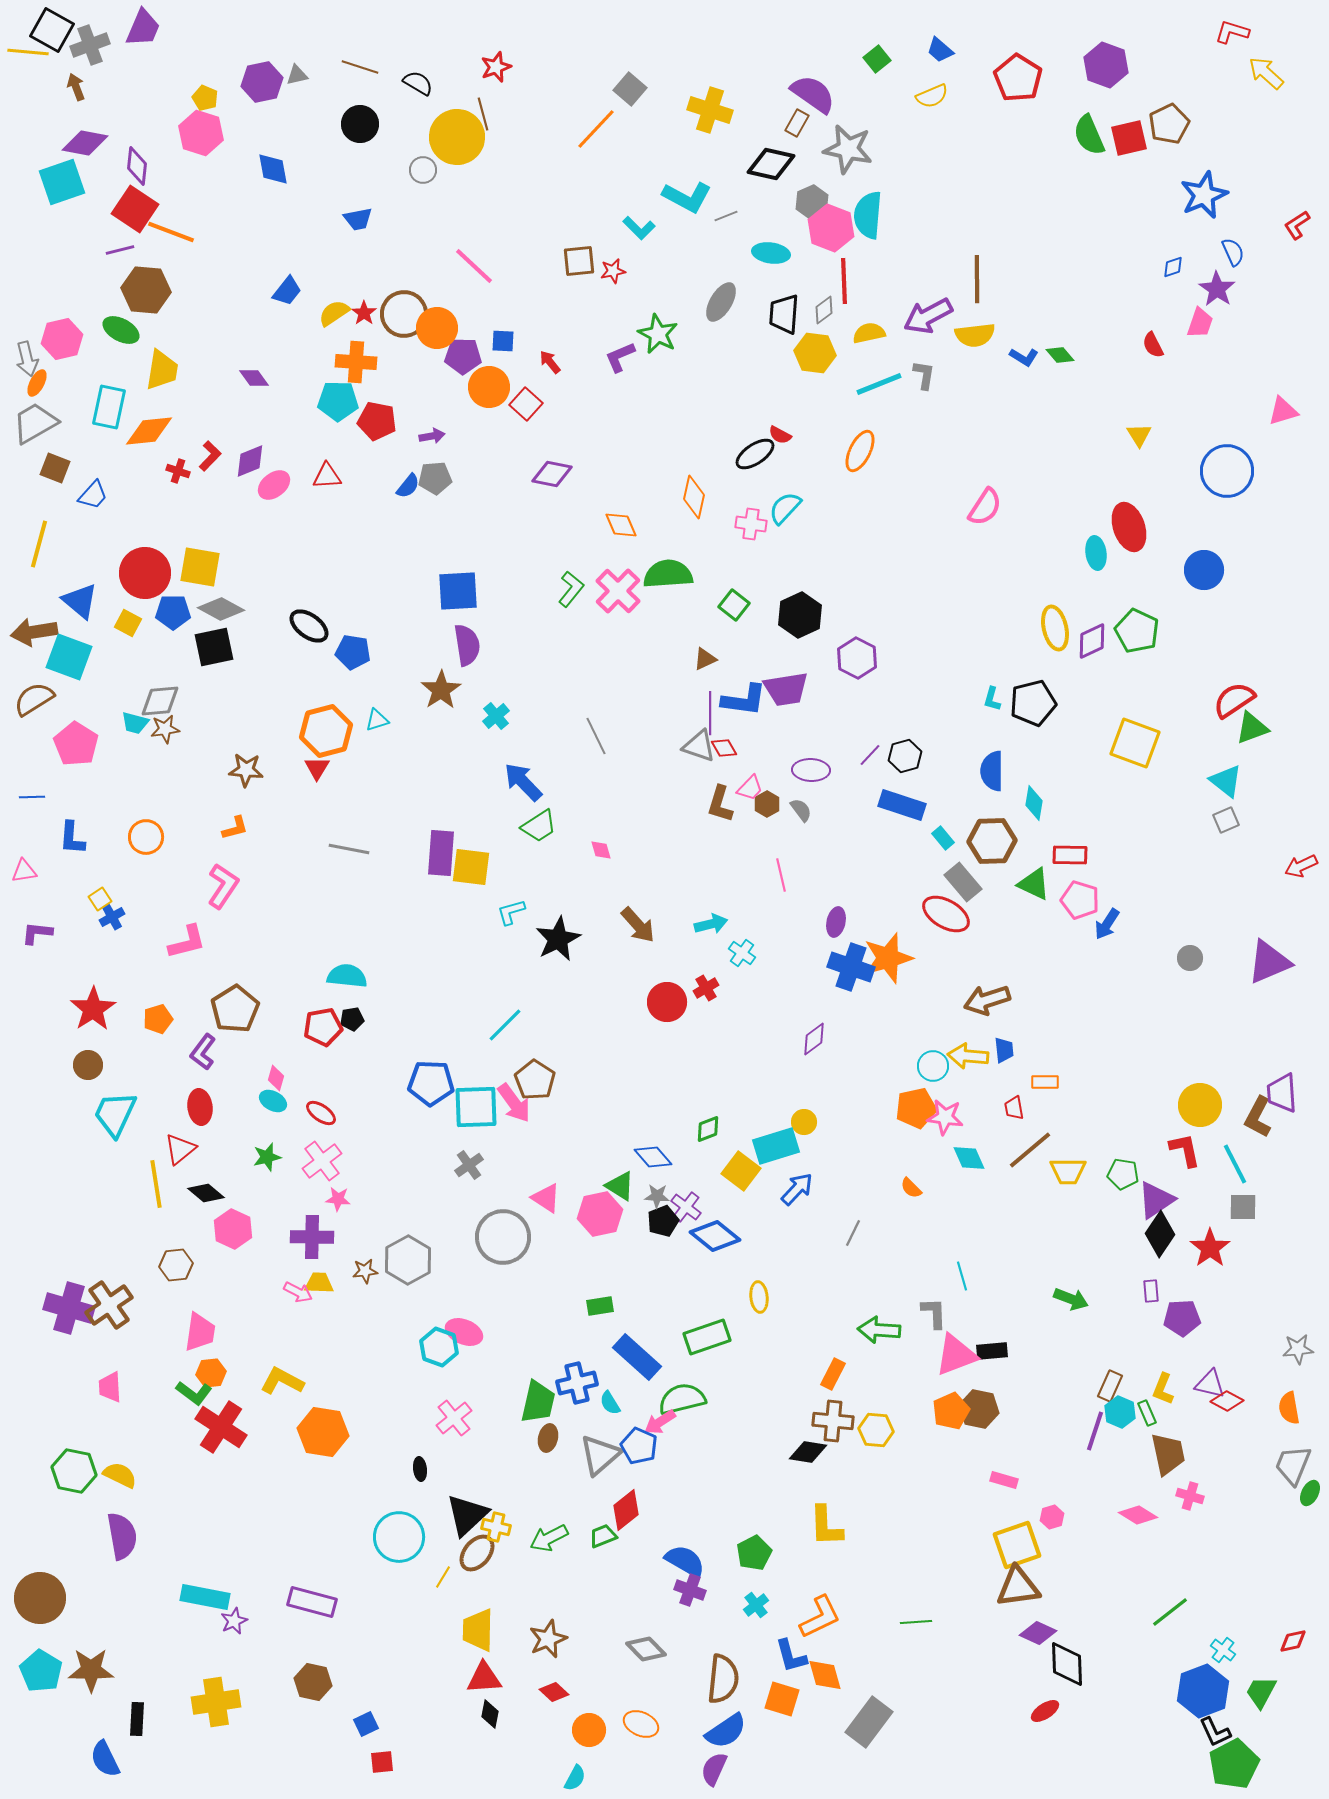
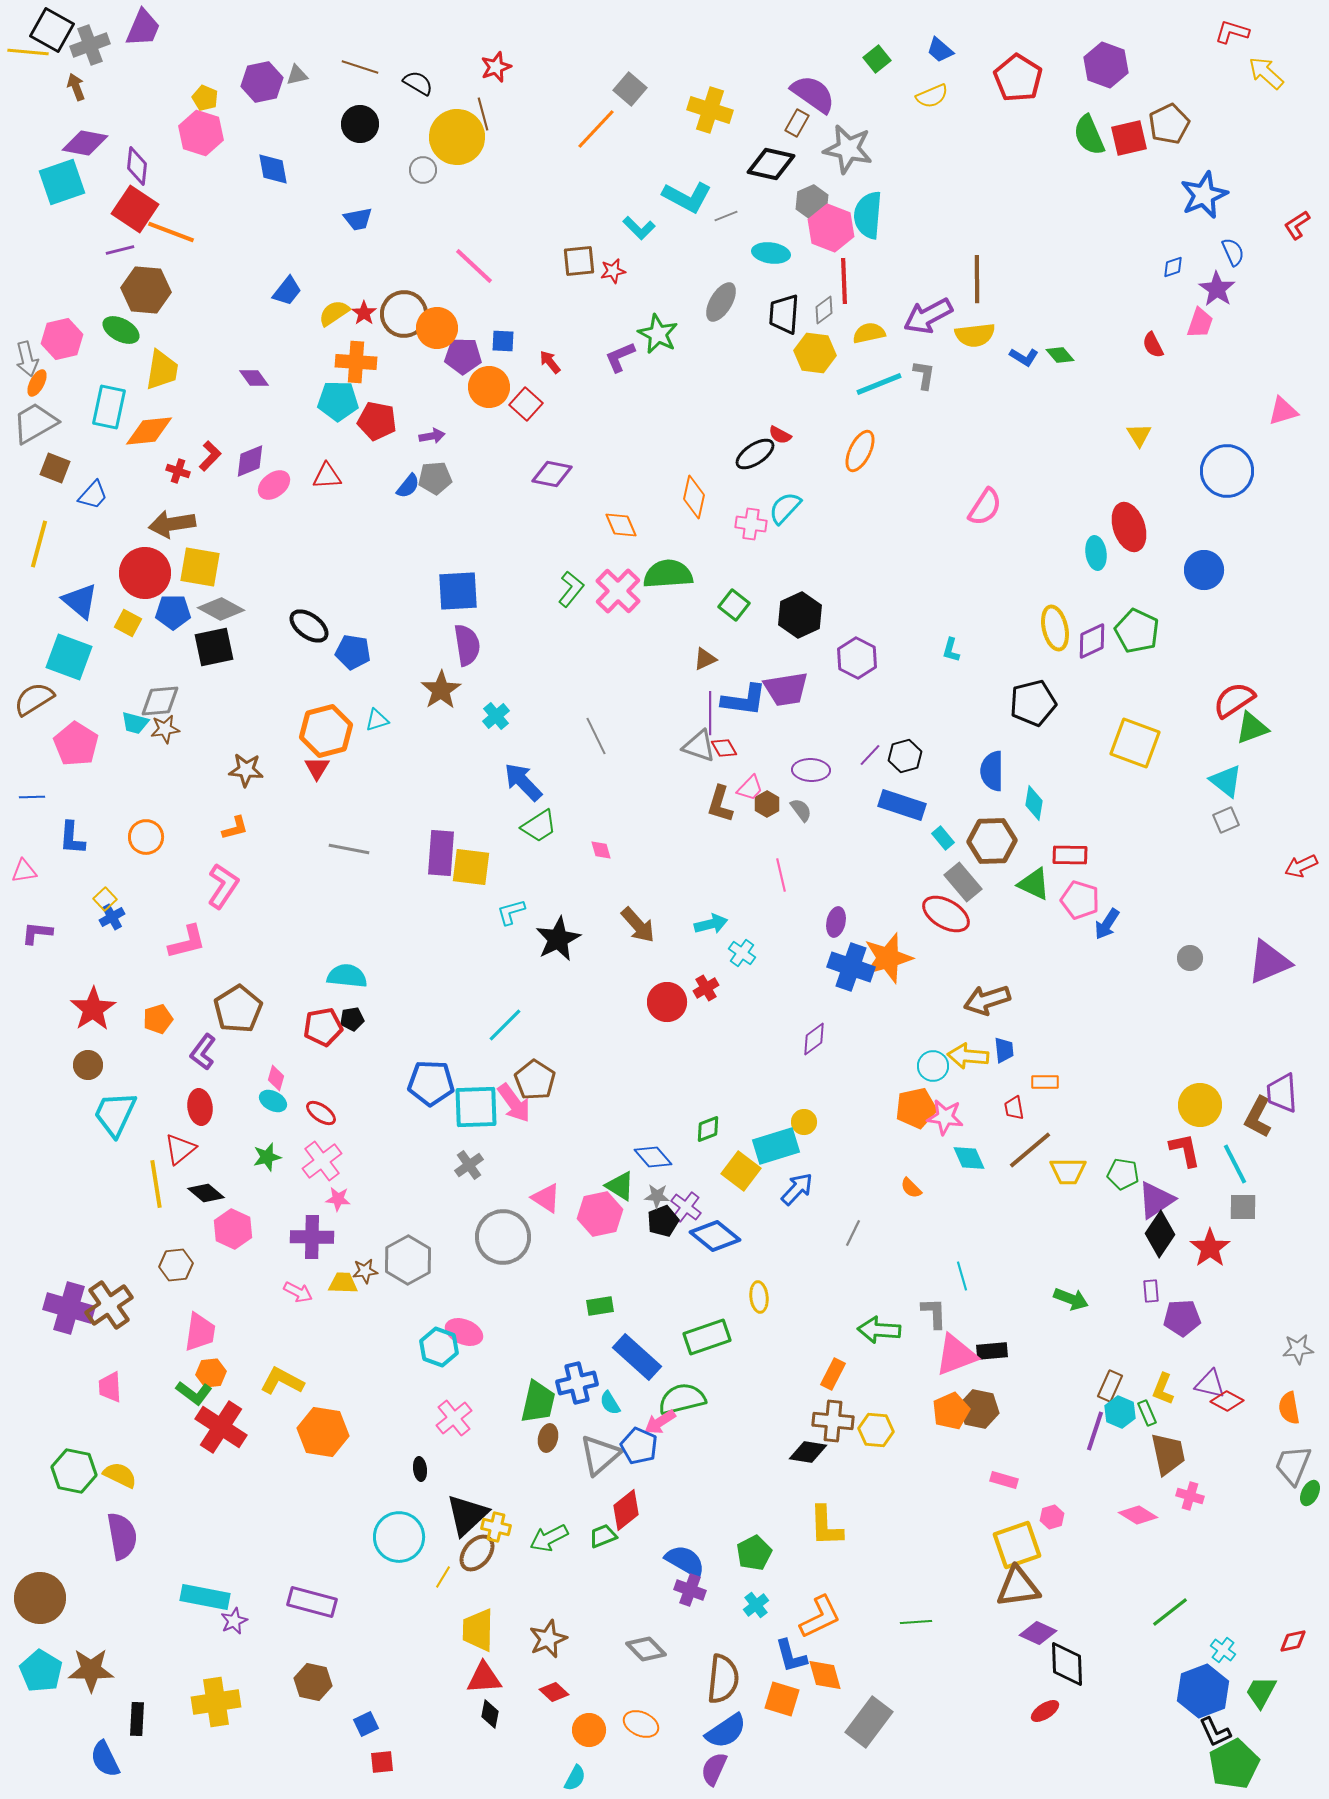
brown arrow at (34, 632): moved 138 px right, 108 px up
cyan L-shape at (992, 699): moved 41 px left, 49 px up
yellow square at (100, 899): moved 5 px right; rotated 10 degrees counterclockwise
brown pentagon at (235, 1009): moved 3 px right
yellow trapezoid at (319, 1283): moved 24 px right
